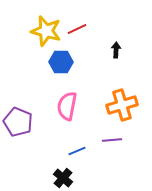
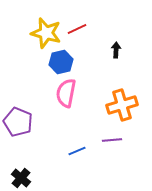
yellow star: moved 2 px down
blue hexagon: rotated 15 degrees counterclockwise
pink semicircle: moved 1 px left, 13 px up
black cross: moved 42 px left
